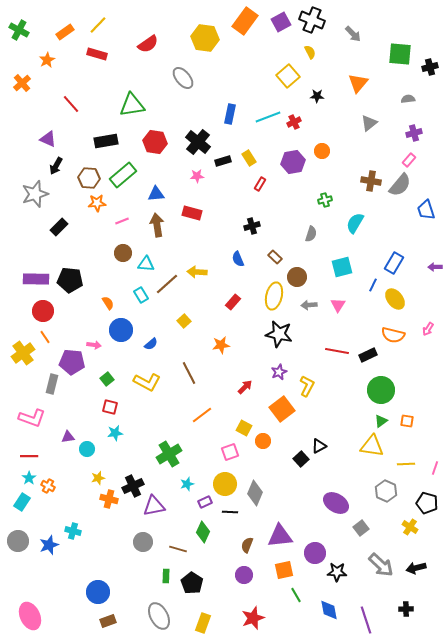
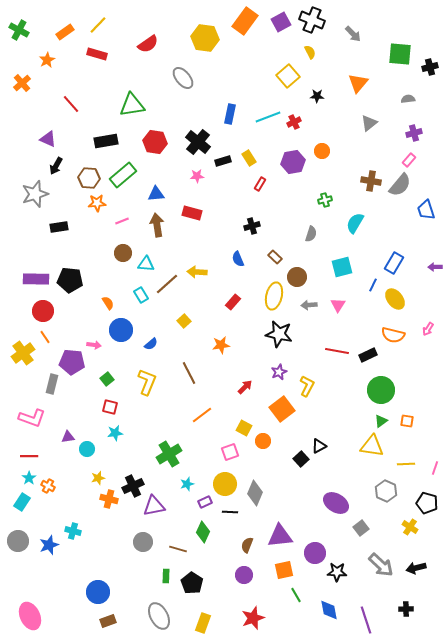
black rectangle at (59, 227): rotated 36 degrees clockwise
yellow L-shape at (147, 382): rotated 96 degrees counterclockwise
